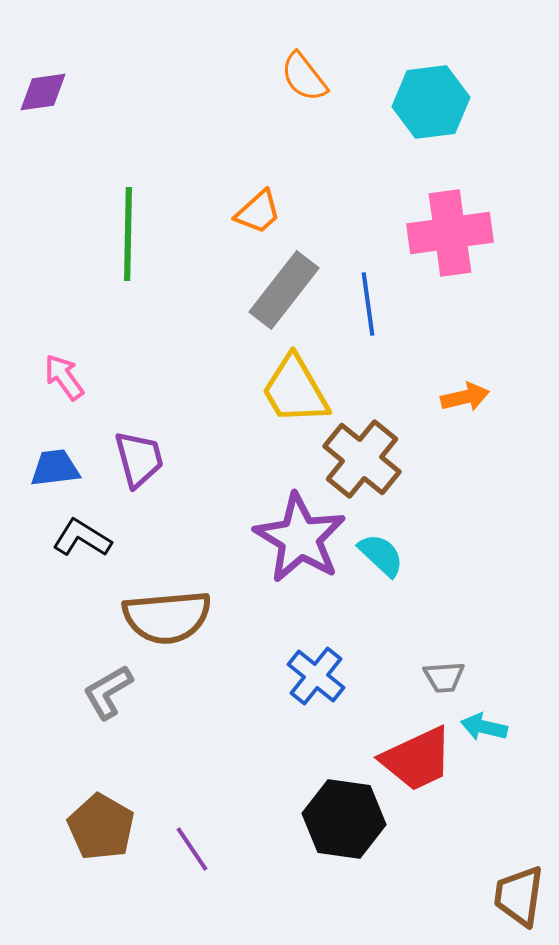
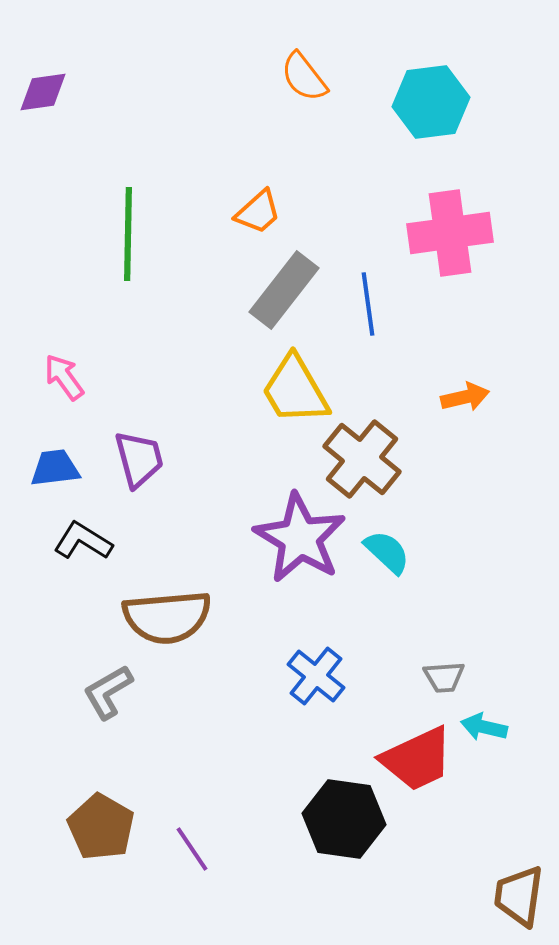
black L-shape: moved 1 px right, 3 px down
cyan semicircle: moved 6 px right, 3 px up
